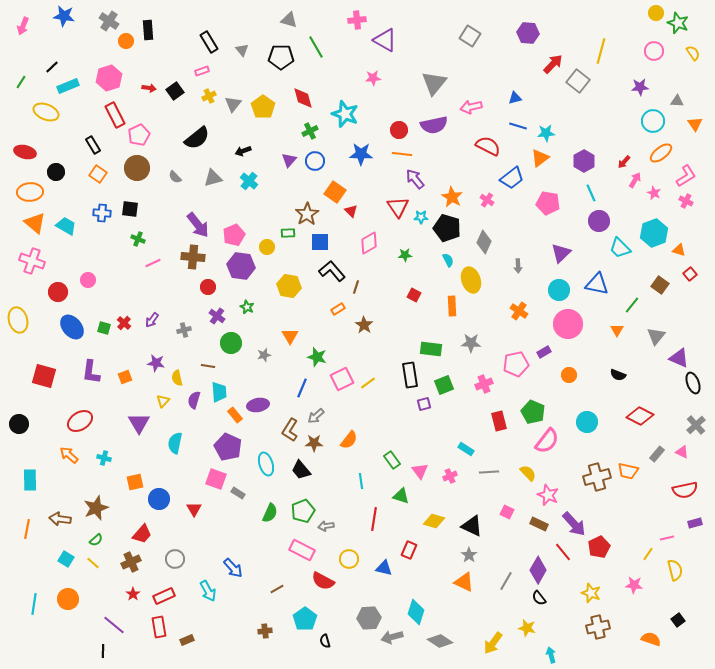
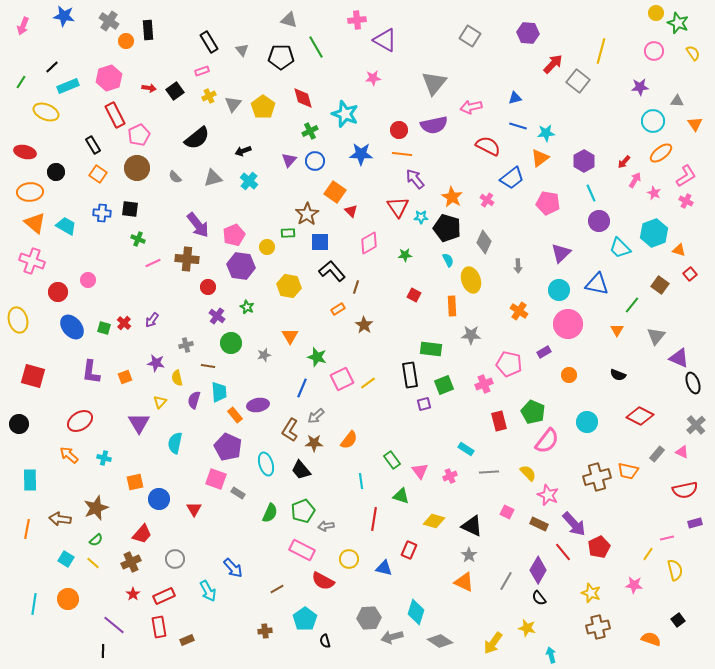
brown cross at (193, 257): moved 6 px left, 2 px down
gray cross at (184, 330): moved 2 px right, 15 px down
gray star at (471, 343): moved 8 px up
pink pentagon at (516, 364): moved 7 px left; rotated 25 degrees clockwise
red square at (44, 376): moved 11 px left
yellow triangle at (163, 401): moved 3 px left, 1 px down
